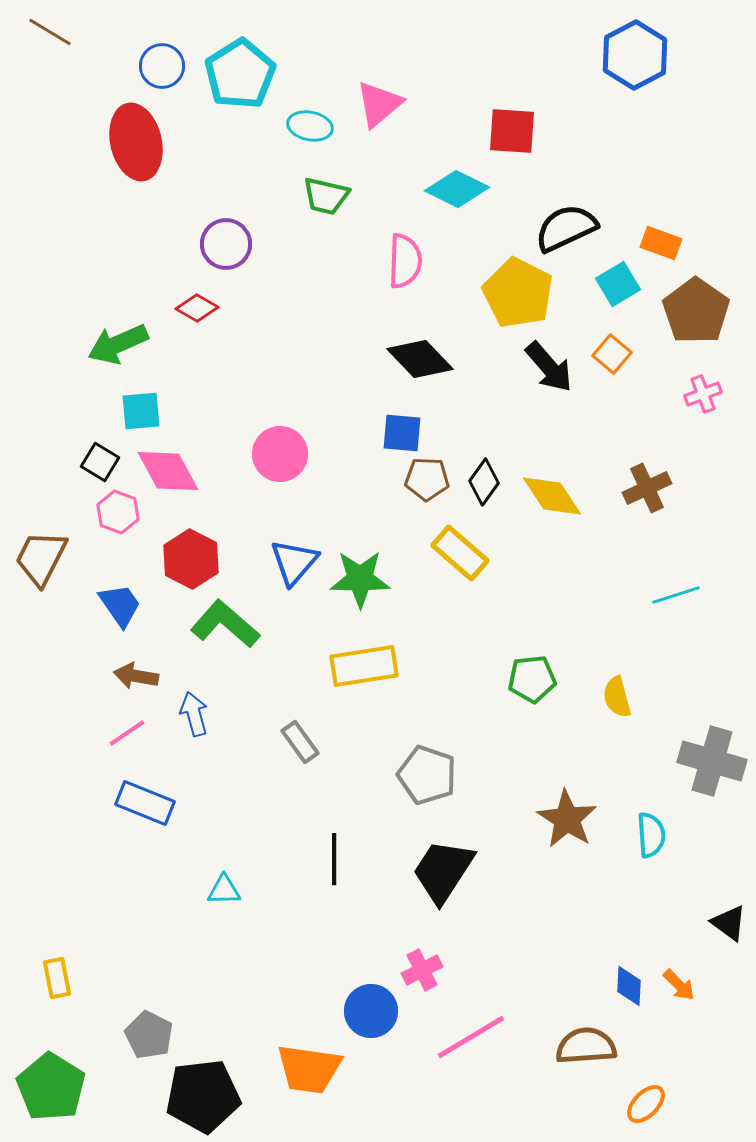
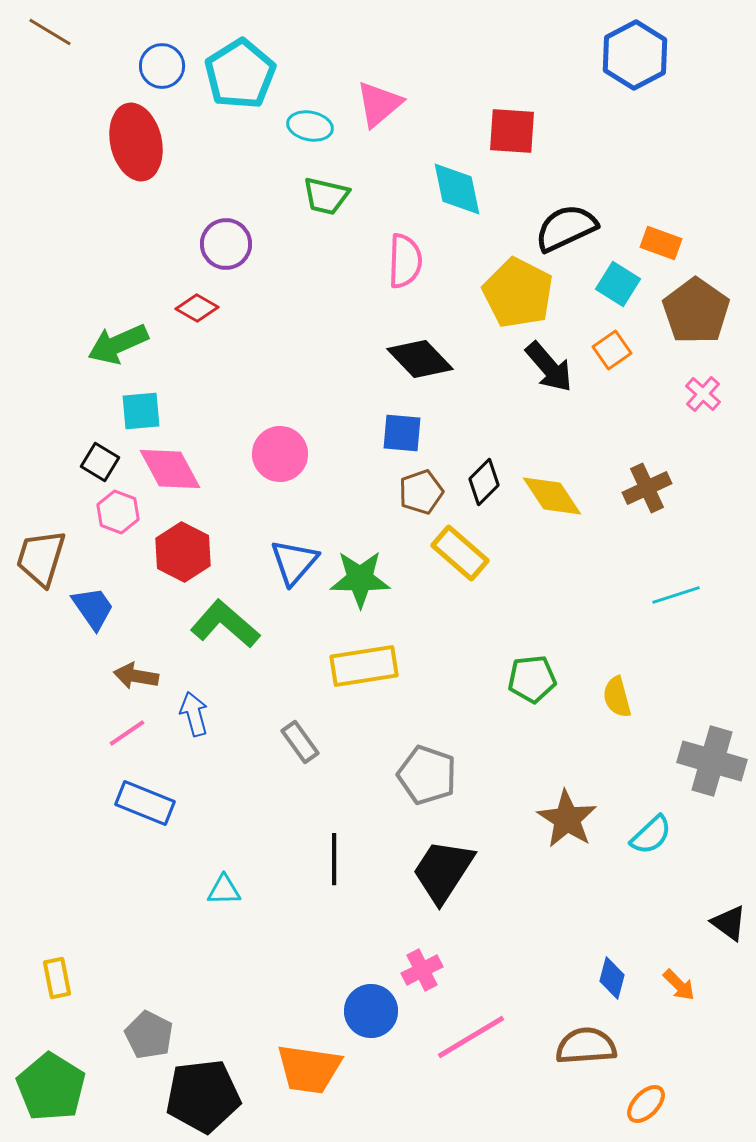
cyan diamond at (457, 189): rotated 52 degrees clockwise
cyan square at (618, 284): rotated 27 degrees counterclockwise
orange square at (612, 354): moved 4 px up; rotated 15 degrees clockwise
pink cross at (703, 394): rotated 27 degrees counterclockwise
pink diamond at (168, 471): moved 2 px right, 2 px up
brown pentagon at (427, 479): moved 6 px left, 13 px down; rotated 21 degrees counterclockwise
black diamond at (484, 482): rotated 9 degrees clockwise
brown trapezoid at (41, 558): rotated 10 degrees counterclockwise
red hexagon at (191, 559): moved 8 px left, 7 px up
blue trapezoid at (120, 605): moved 27 px left, 3 px down
cyan semicircle at (651, 835): rotated 51 degrees clockwise
blue diamond at (629, 986): moved 17 px left, 8 px up; rotated 12 degrees clockwise
